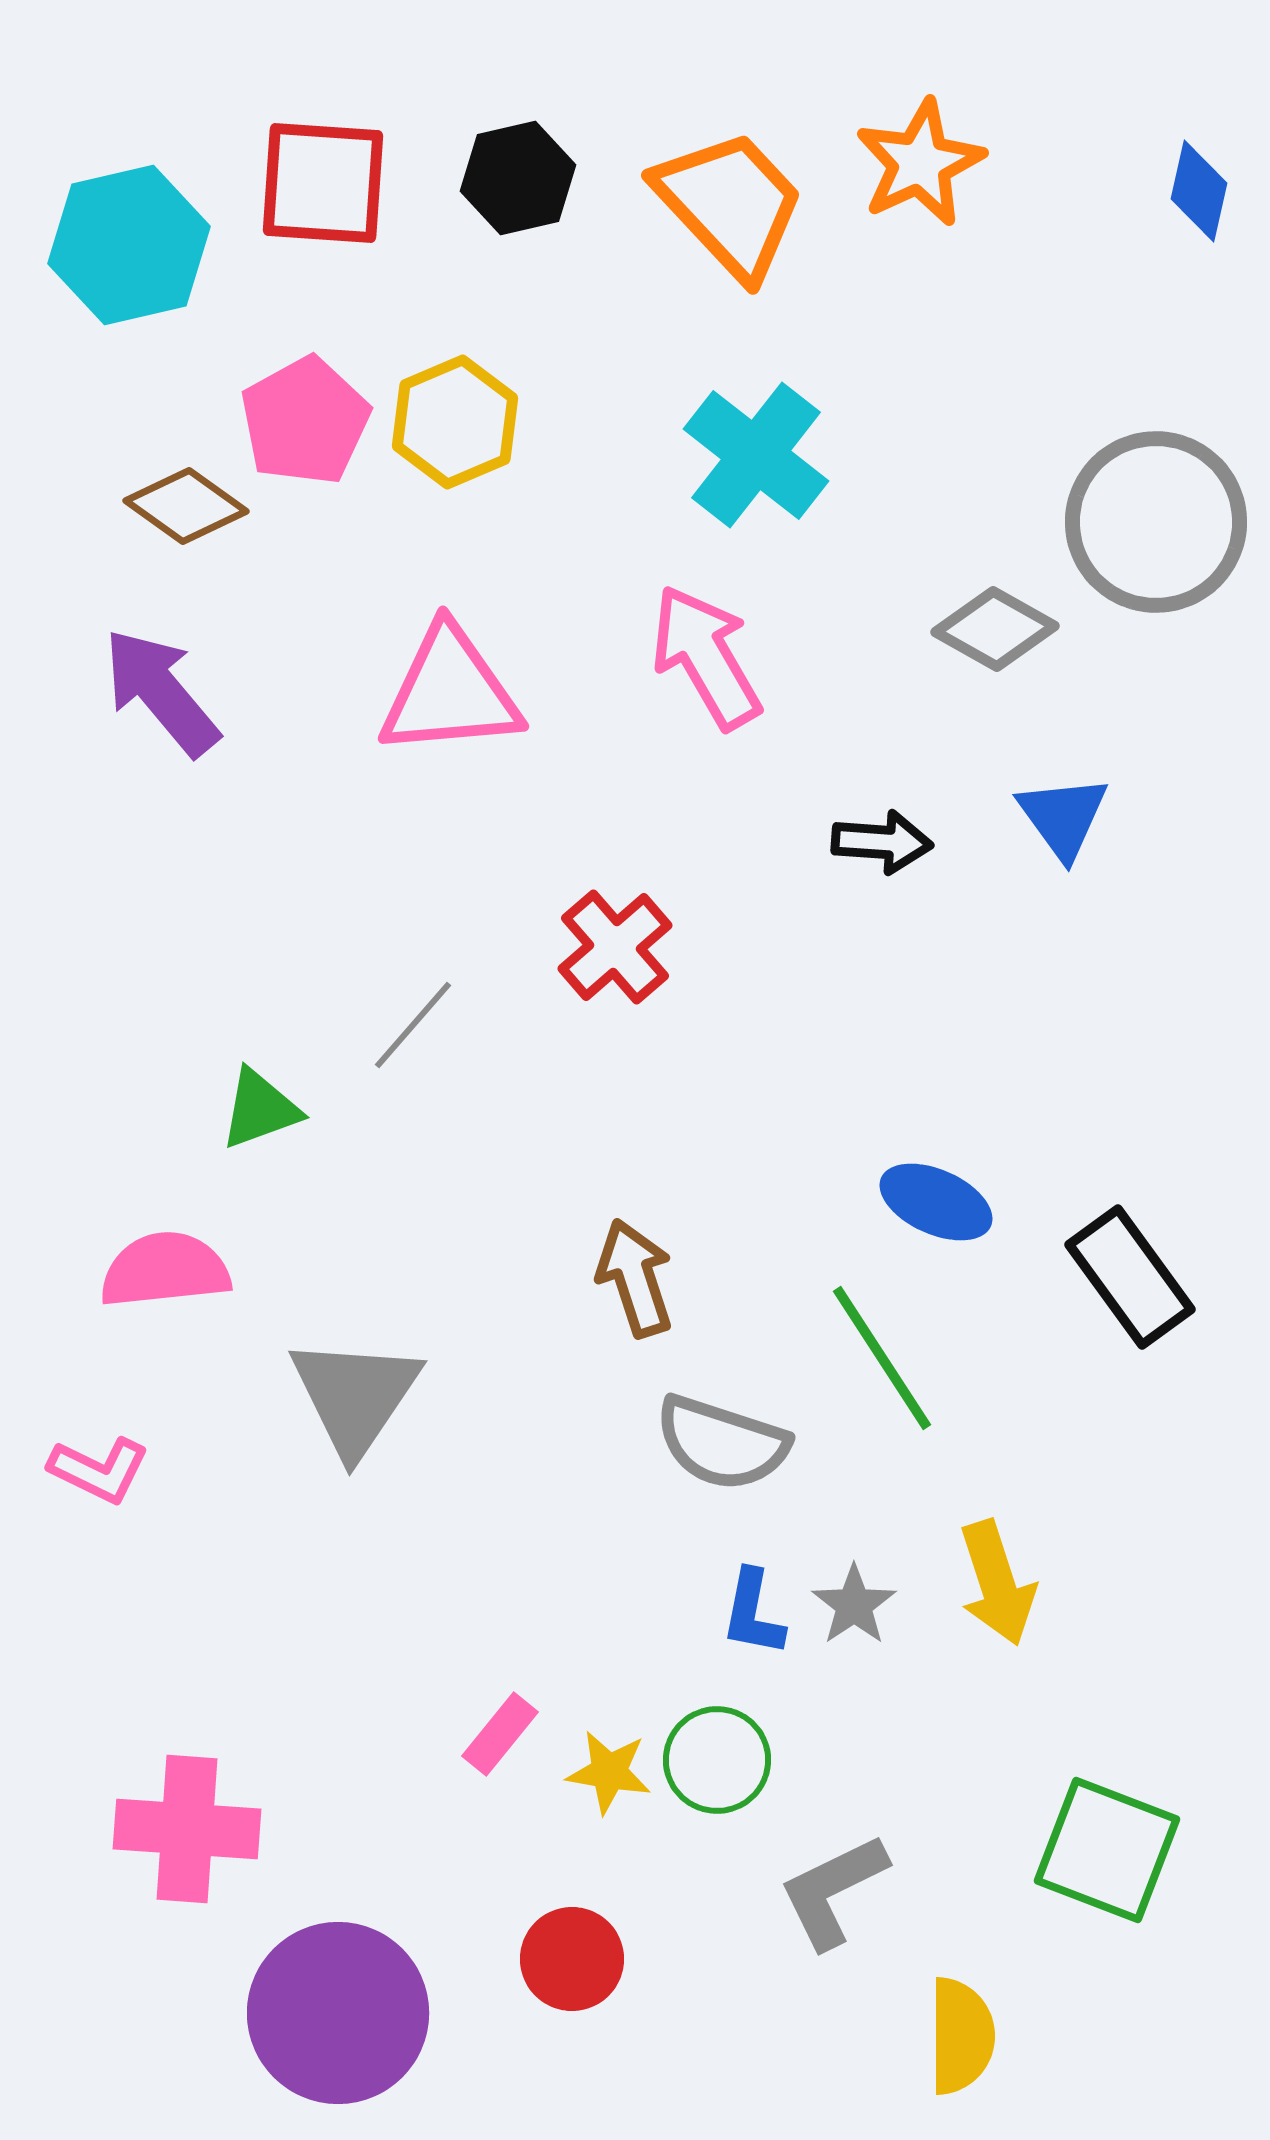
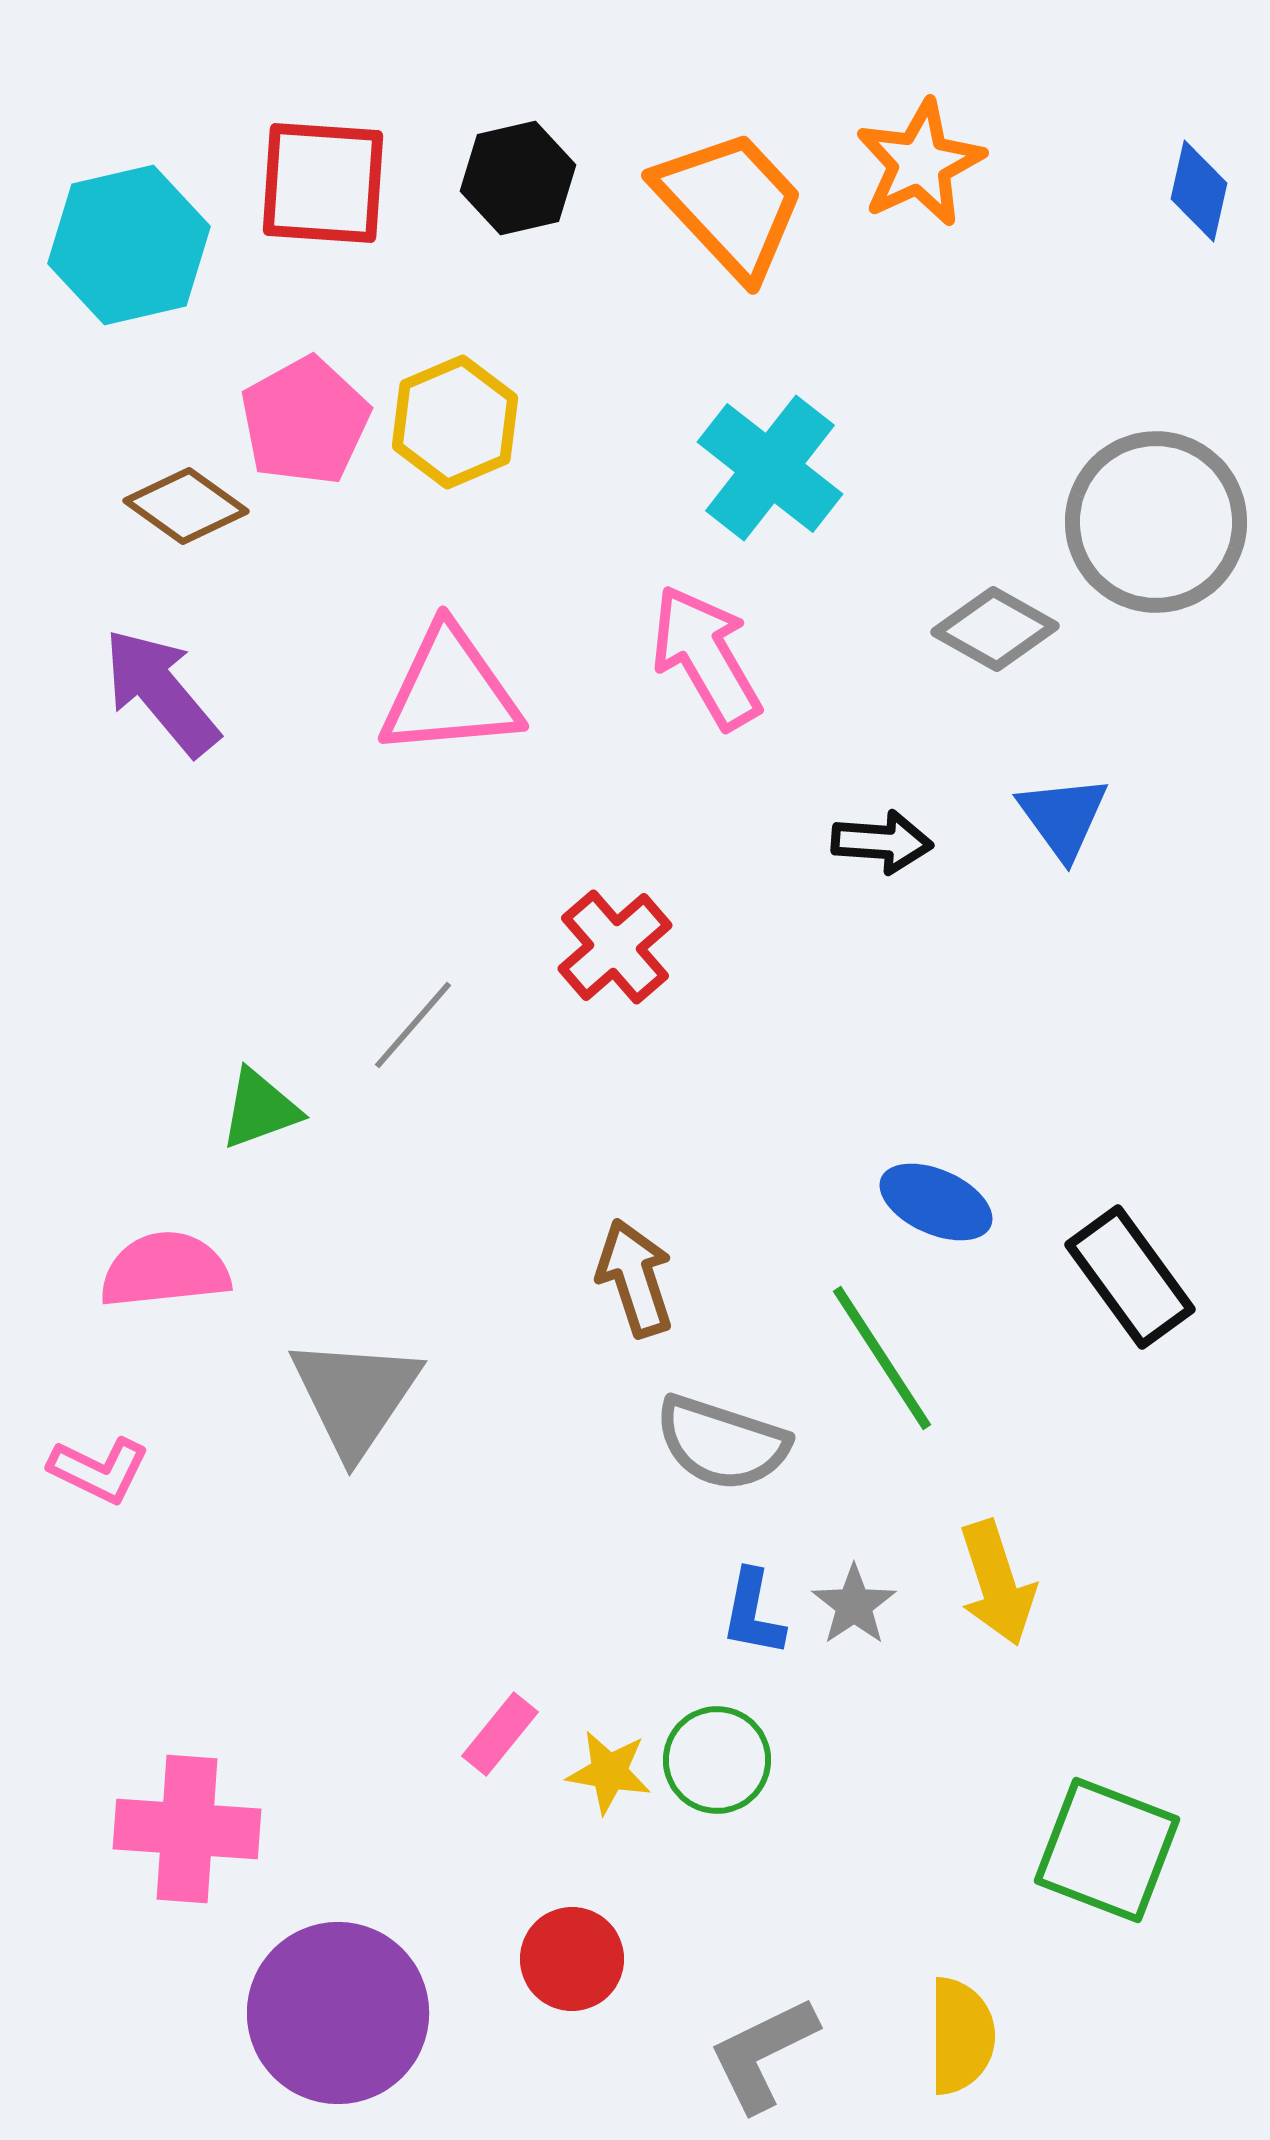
cyan cross: moved 14 px right, 13 px down
gray L-shape: moved 70 px left, 163 px down
